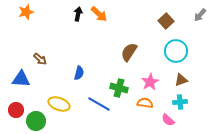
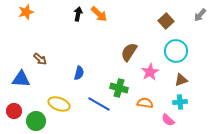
pink star: moved 10 px up
red circle: moved 2 px left, 1 px down
